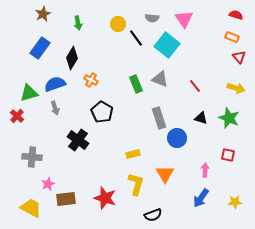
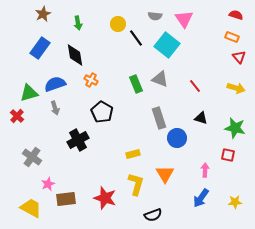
gray semicircle: moved 3 px right, 2 px up
black diamond: moved 3 px right, 3 px up; rotated 40 degrees counterclockwise
green star: moved 6 px right, 10 px down; rotated 10 degrees counterclockwise
black cross: rotated 25 degrees clockwise
gray cross: rotated 30 degrees clockwise
